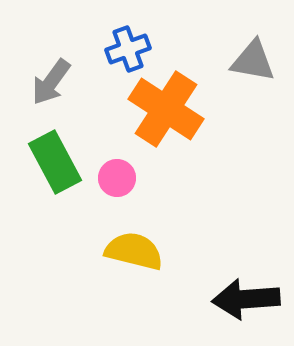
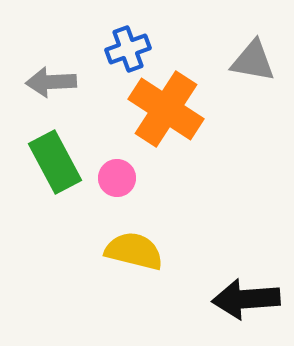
gray arrow: rotated 51 degrees clockwise
